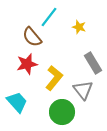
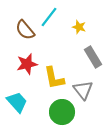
brown semicircle: moved 7 px left, 7 px up
gray rectangle: moved 6 px up
yellow L-shape: rotated 130 degrees clockwise
